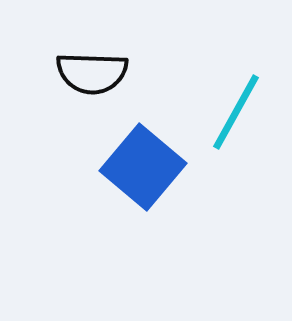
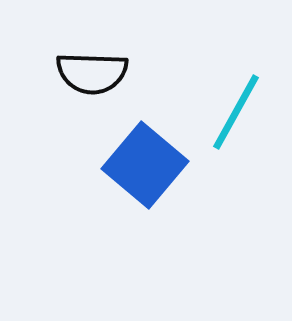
blue square: moved 2 px right, 2 px up
